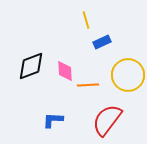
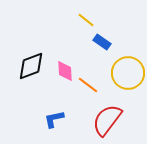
yellow line: rotated 36 degrees counterclockwise
blue rectangle: rotated 60 degrees clockwise
yellow circle: moved 2 px up
orange line: rotated 40 degrees clockwise
blue L-shape: moved 1 px right, 1 px up; rotated 15 degrees counterclockwise
